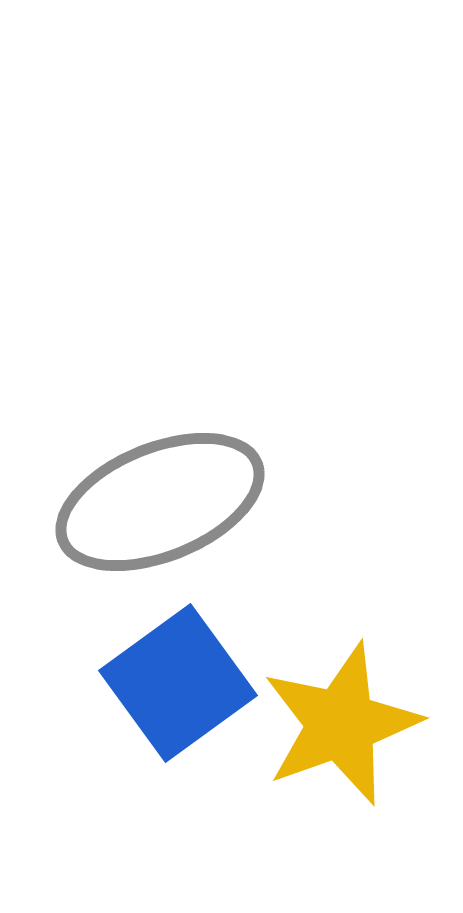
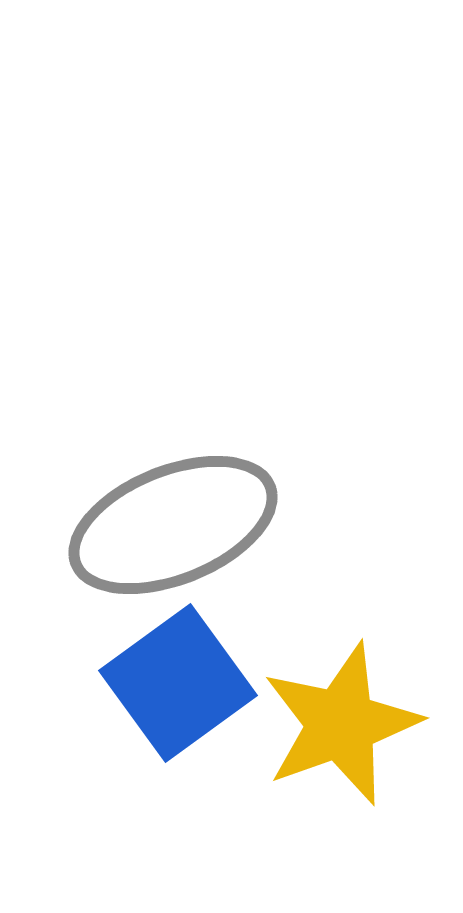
gray ellipse: moved 13 px right, 23 px down
